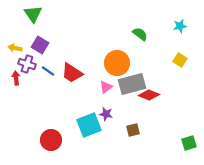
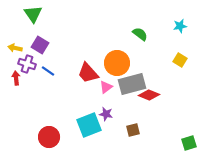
red trapezoid: moved 16 px right; rotated 15 degrees clockwise
red circle: moved 2 px left, 3 px up
